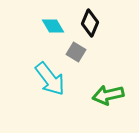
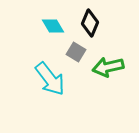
green arrow: moved 28 px up
